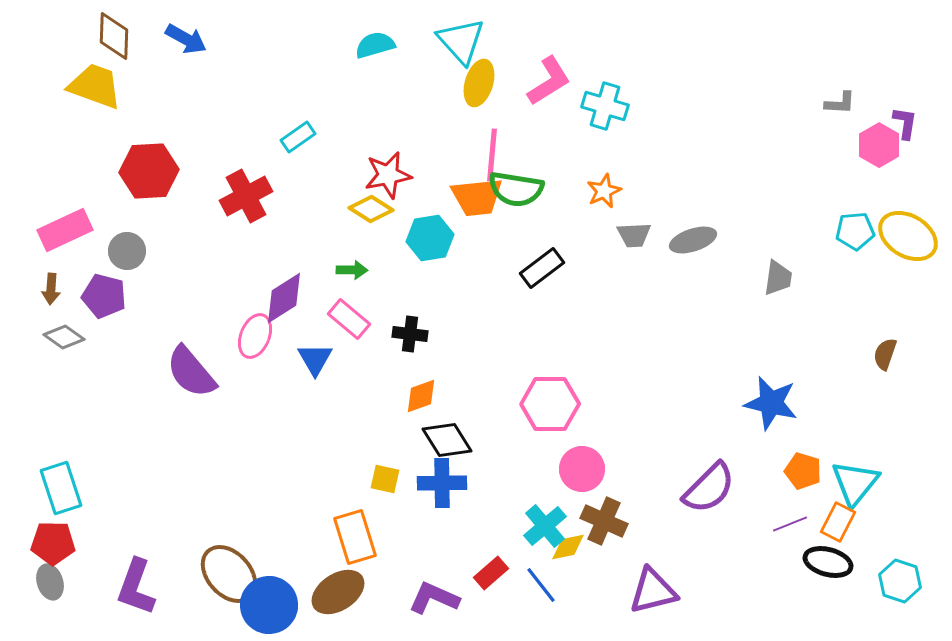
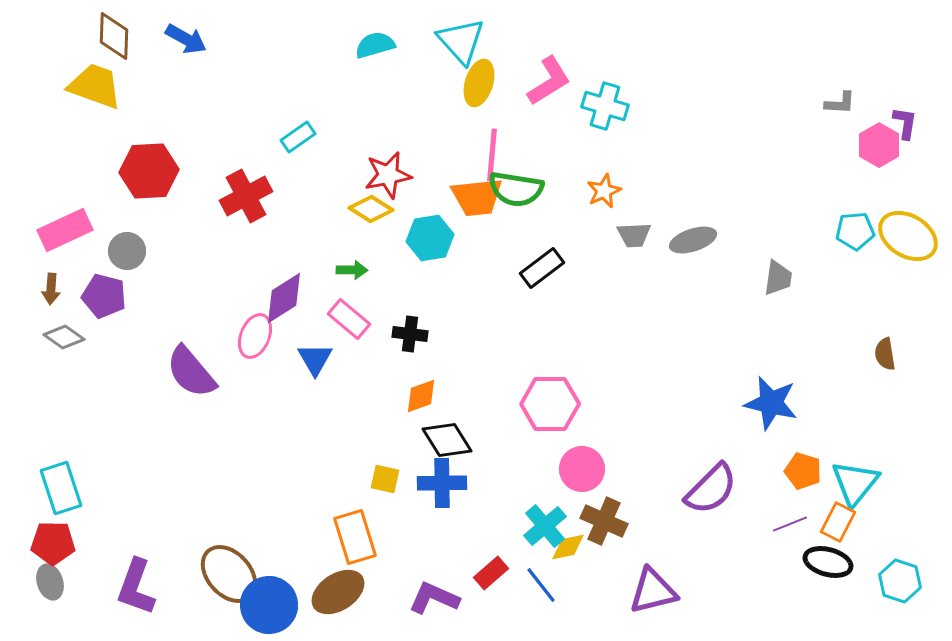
brown semicircle at (885, 354): rotated 28 degrees counterclockwise
purple semicircle at (709, 488): moved 2 px right, 1 px down
